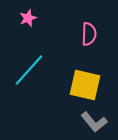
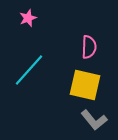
pink semicircle: moved 13 px down
gray L-shape: moved 2 px up
